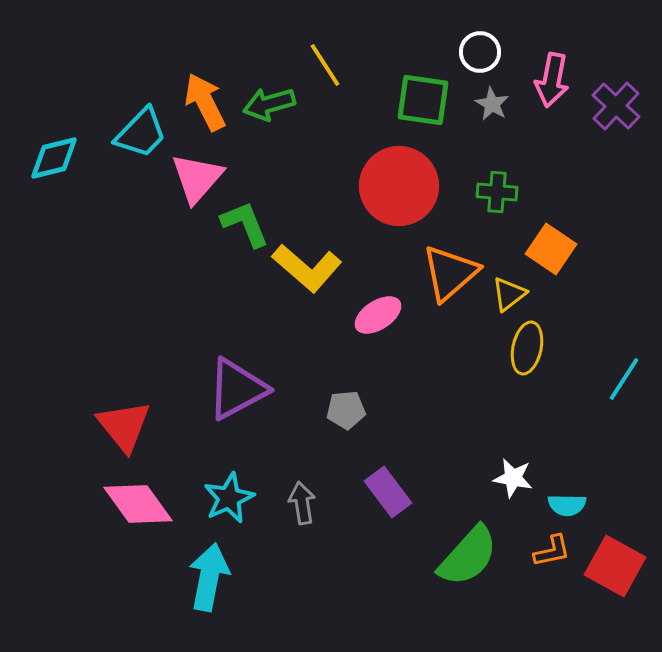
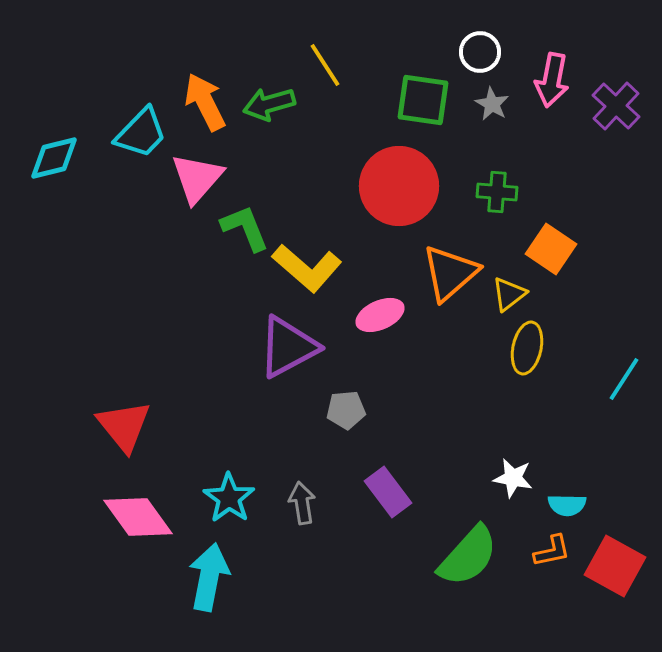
green L-shape: moved 4 px down
pink ellipse: moved 2 px right; rotated 9 degrees clockwise
purple triangle: moved 51 px right, 42 px up
cyan star: rotated 12 degrees counterclockwise
pink diamond: moved 13 px down
